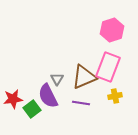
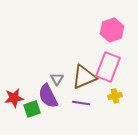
red star: moved 1 px right, 1 px up
green square: rotated 18 degrees clockwise
